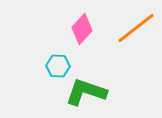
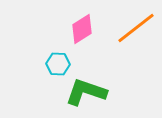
pink diamond: rotated 16 degrees clockwise
cyan hexagon: moved 2 px up
